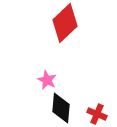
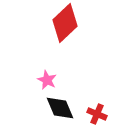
black diamond: moved 1 px left; rotated 28 degrees counterclockwise
